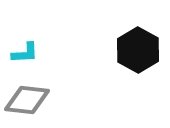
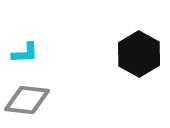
black hexagon: moved 1 px right, 4 px down
